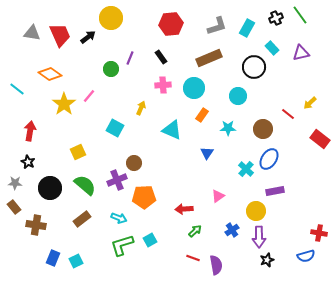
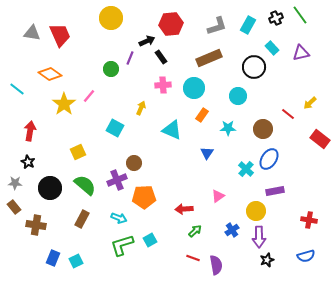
cyan rectangle at (247, 28): moved 1 px right, 3 px up
black arrow at (88, 37): moved 59 px right, 4 px down; rotated 14 degrees clockwise
brown rectangle at (82, 219): rotated 24 degrees counterclockwise
red cross at (319, 233): moved 10 px left, 13 px up
